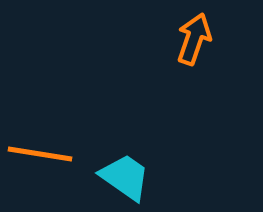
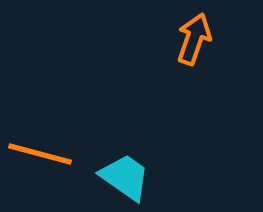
orange line: rotated 6 degrees clockwise
